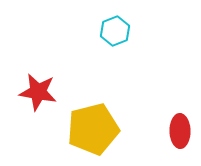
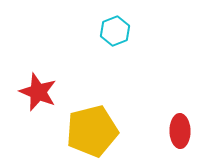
red star: rotated 12 degrees clockwise
yellow pentagon: moved 1 px left, 2 px down
